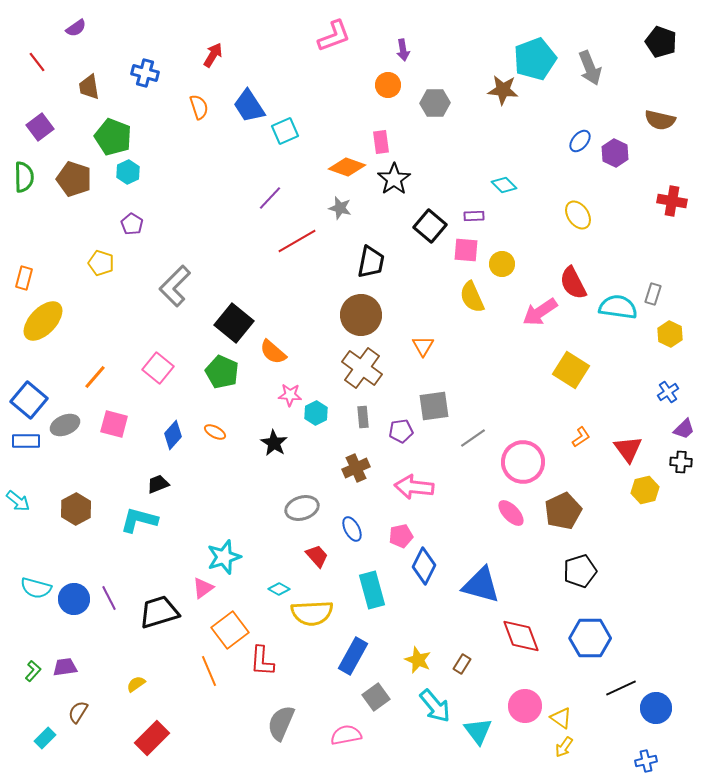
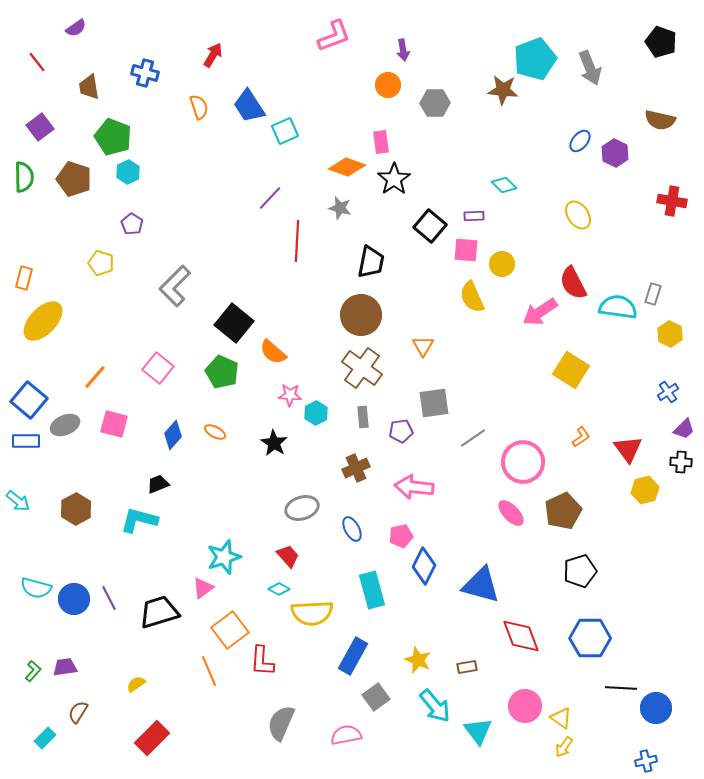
red line at (297, 241): rotated 57 degrees counterclockwise
gray square at (434, 406): moved 3 px up
red trapezoid at (317, 556): moved 29 px left
brown rectangle at (462, 664): moved 5 px right, 3 px down; rotated 48 degrees clockwise
black line at (621, 688): rotated 28 degrees clockwise
